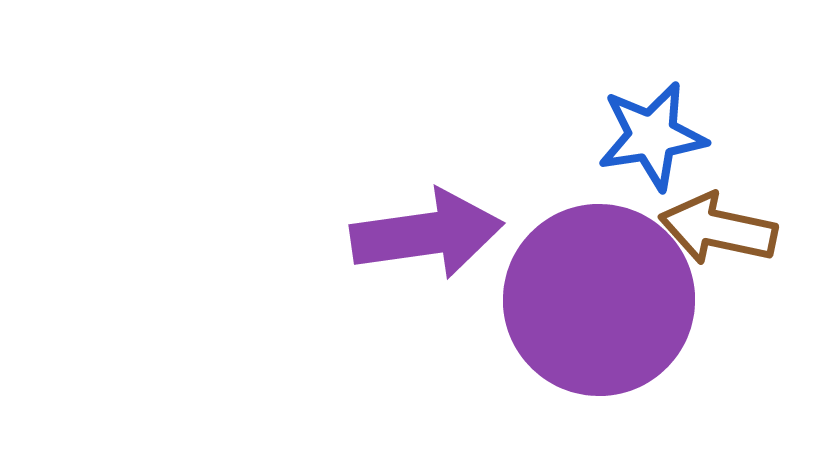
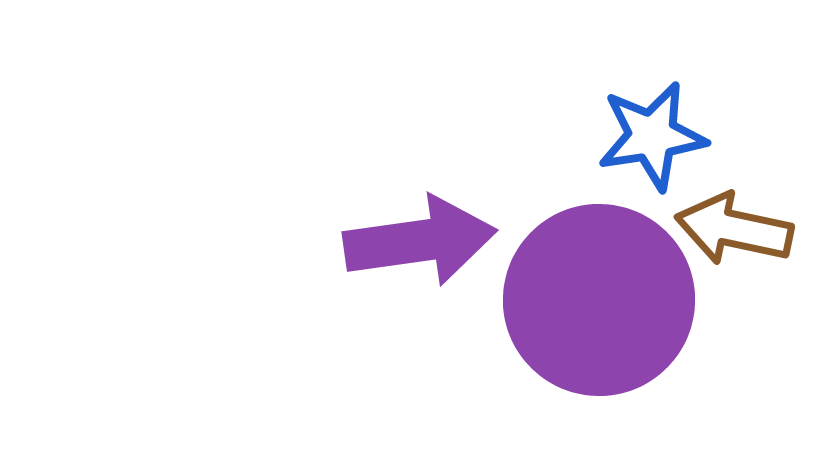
brown arrow: moved 16 px right
purple arrow: moved 7 px left, 7 px down
